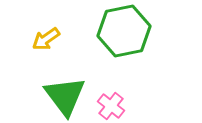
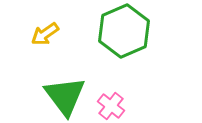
green hexagon: rotated 12 degrees counterclockwise
yellow arrow: moved 1 px left, 5 px up
